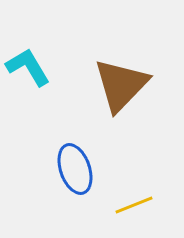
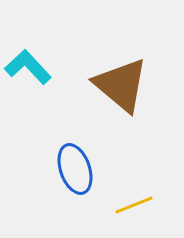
cyan L-shape: rotated 12 degrees counterclockwise
brown triangle: rotated 34 degrees counterclockwise
